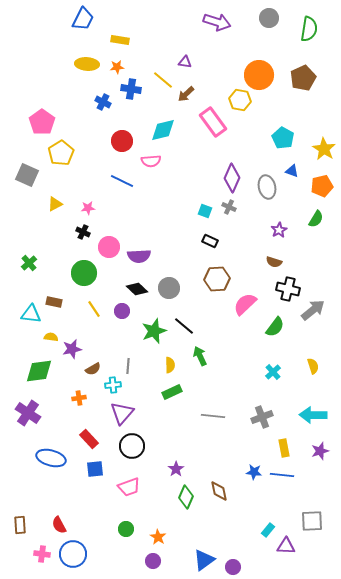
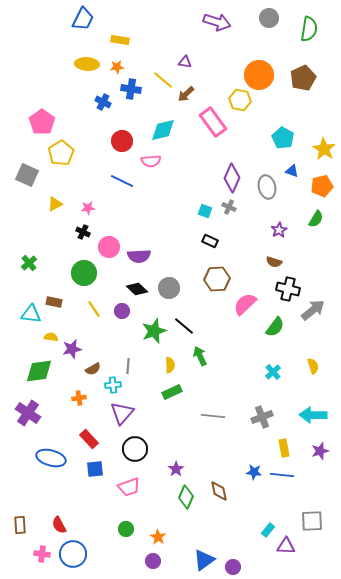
black circle at (132, 446): moved 3 px right, 3 px down
